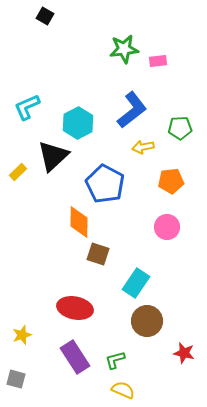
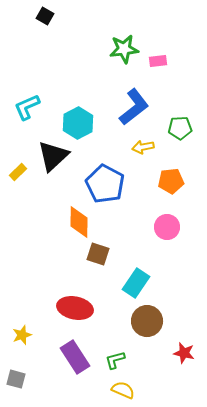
blue L-shape: moved 2 px right, 3 px up
